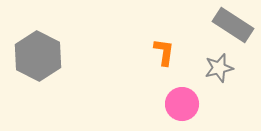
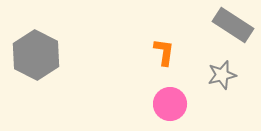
gray hexagon: moved 2 px left, 1 px up
gray star: moved 3 px right, 7 px down
pink circle: moved 12 px left
